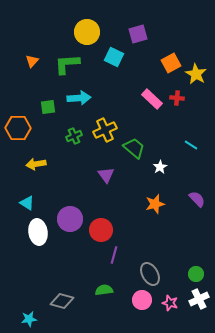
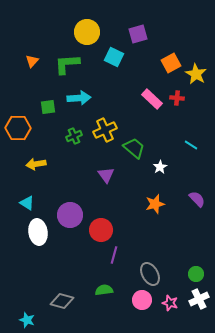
purple circle: moved 4 px up
cyan star: moved 2 px left, 1 px down; rotated 28 degrees clockwise
